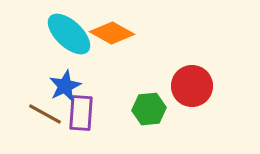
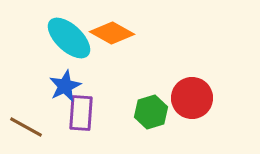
cyan ellipse: moved 4 px down
red circle: moved 12 px down
green hexagon: moved 2 px right, 3 px down; rotated 12 degrees counterclockwise
brown line: moved 19 px left, 13 px down
